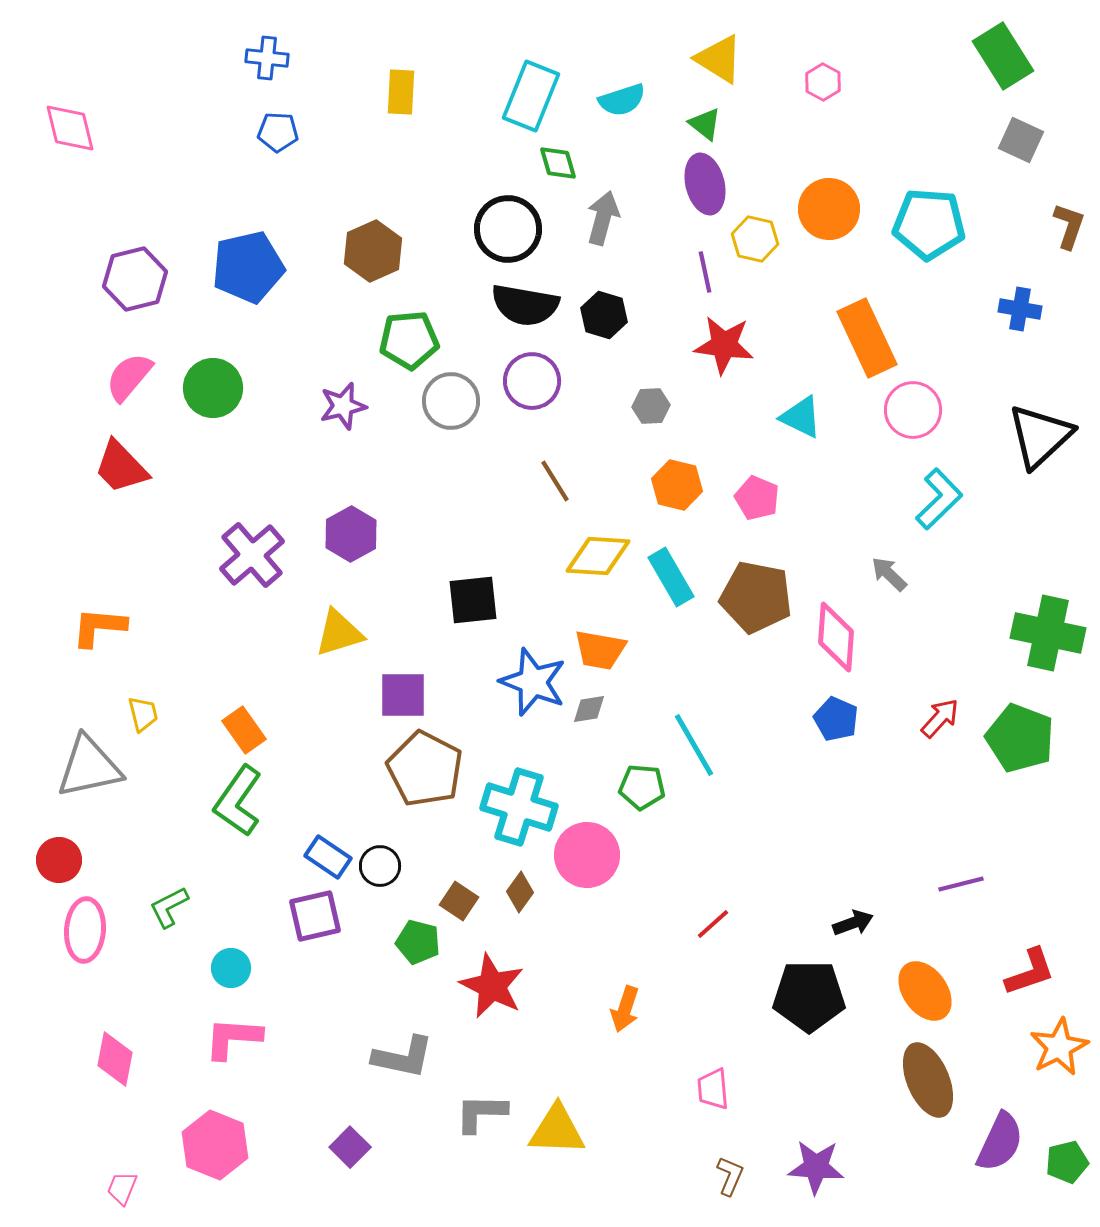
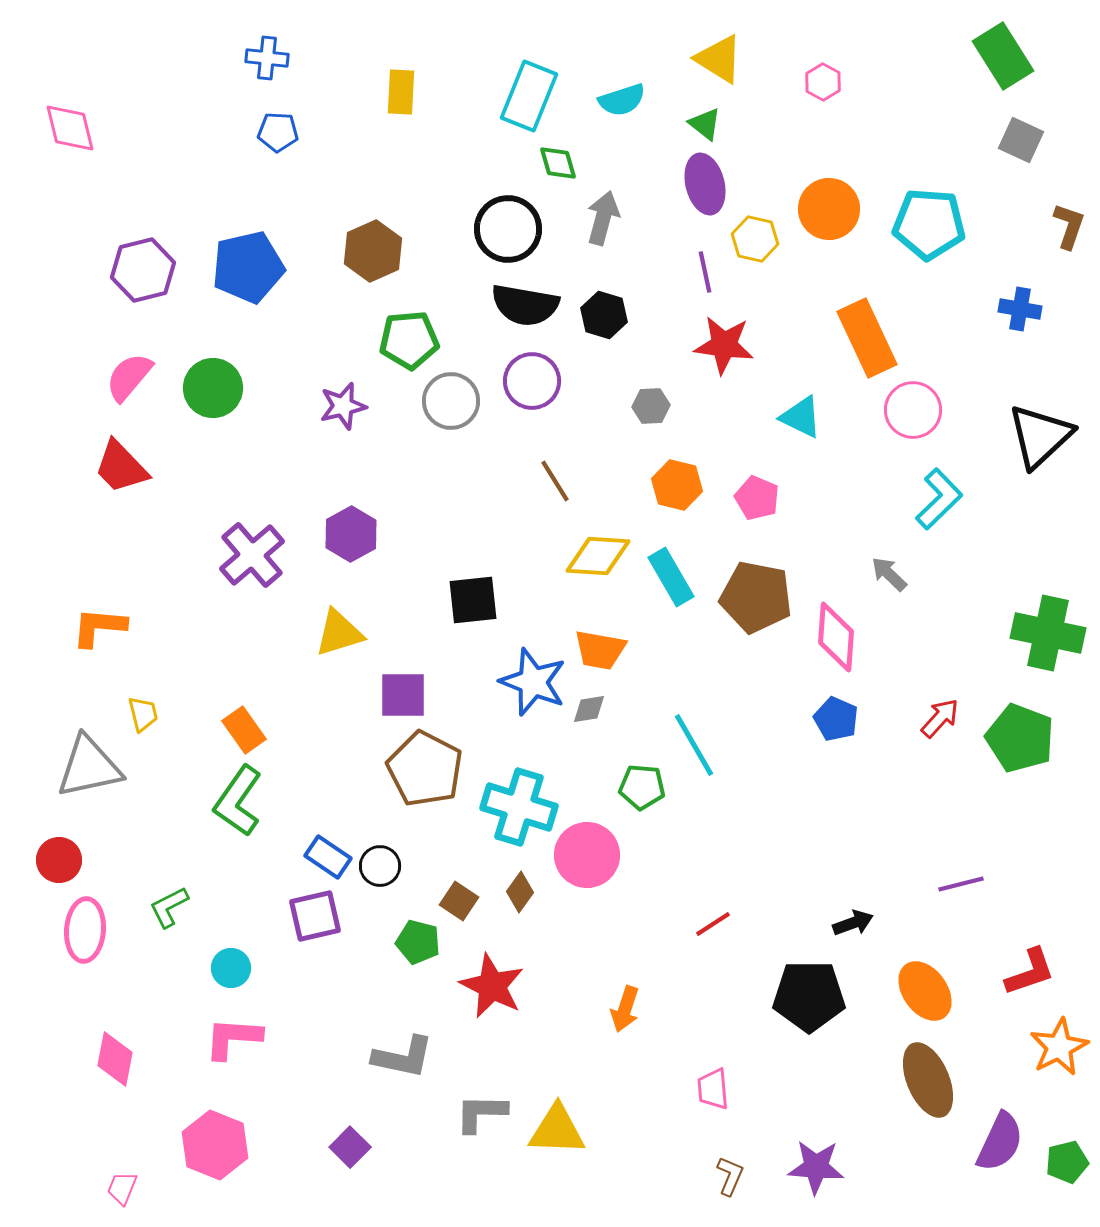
cyan rectangle at (531, 96): moved 2 px left
purple hexagon at (135, 279): moved 8 px right, 9 px up
red line at (713, 924): rotated 9 degrees clockwise
